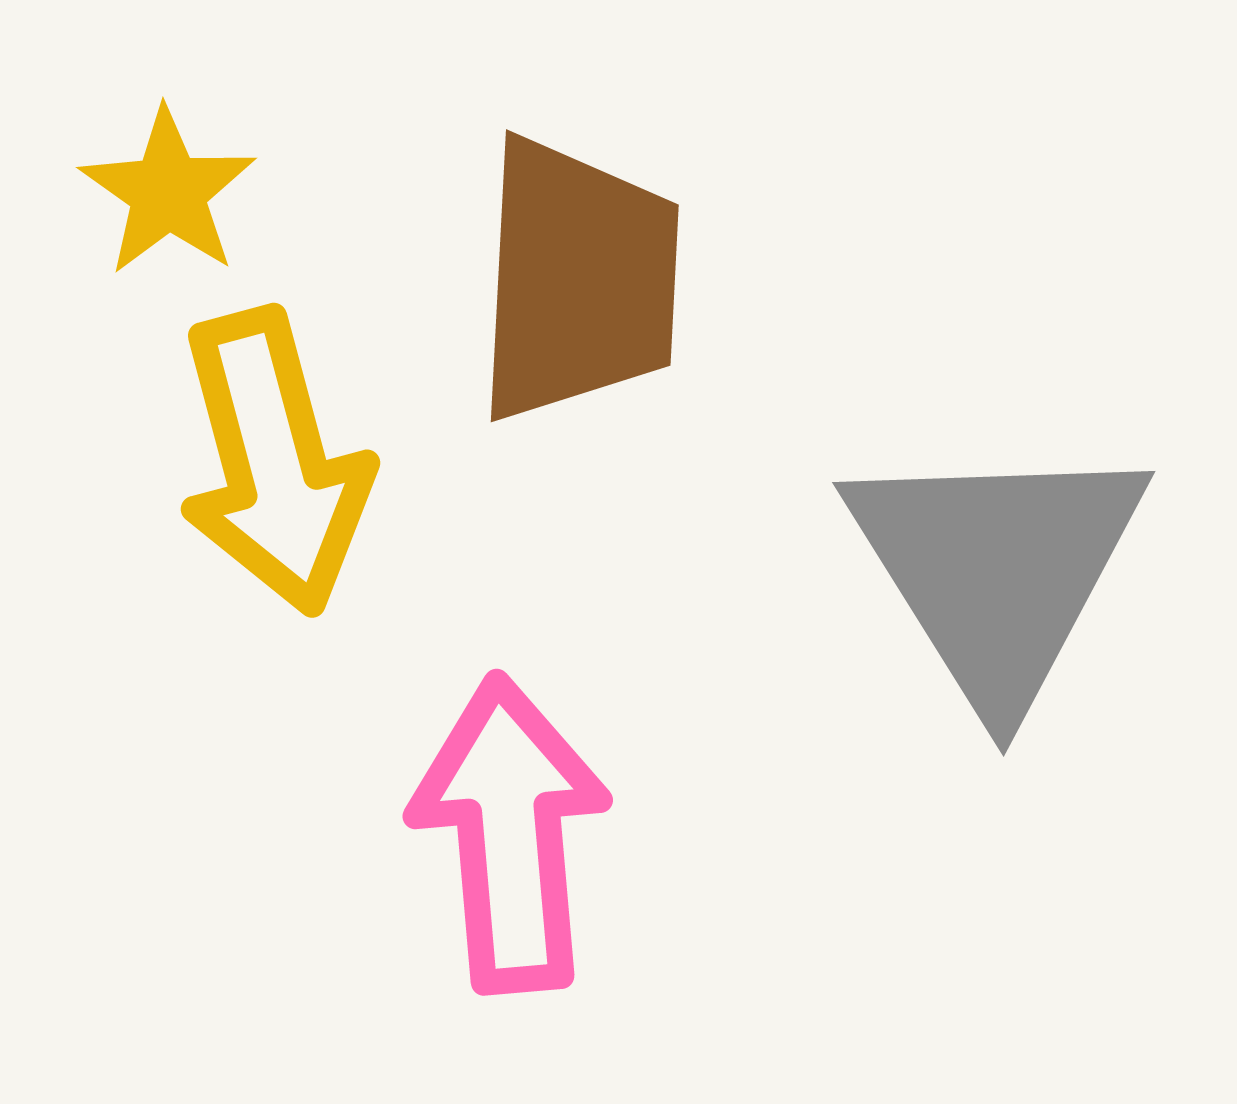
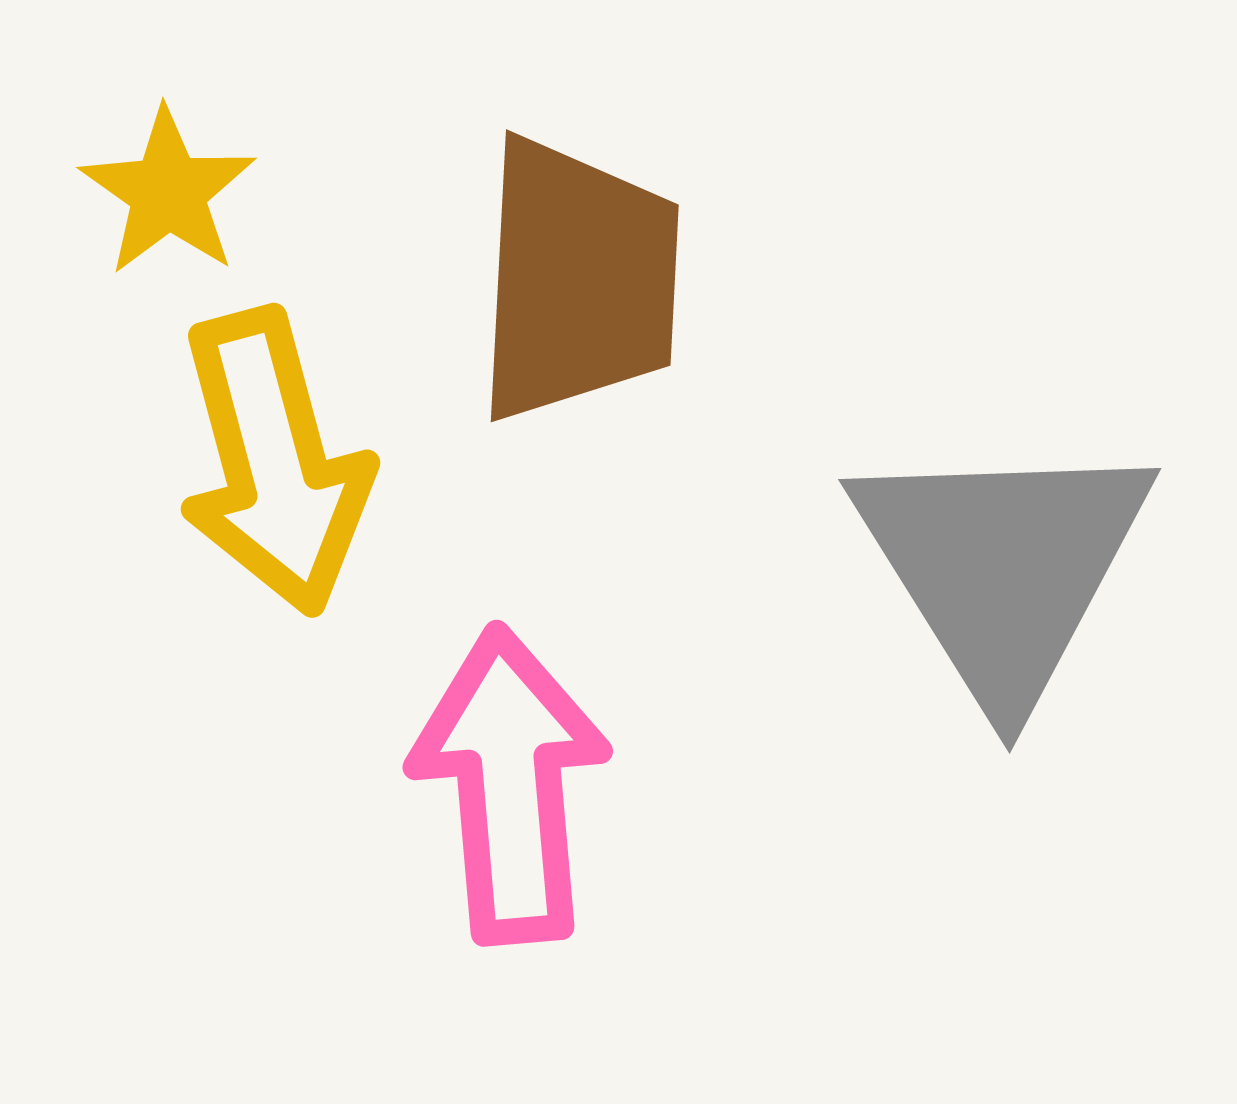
gray triangle: moved 6 px right, 3 px up
pink arrow: moved 49 px up
